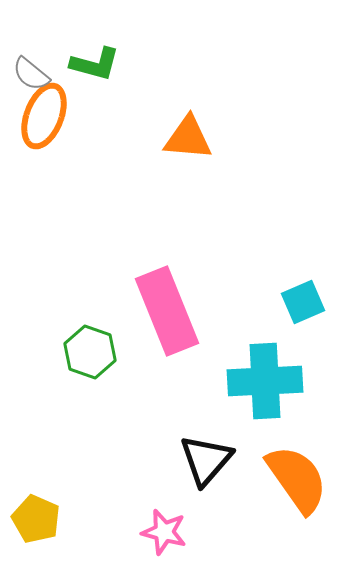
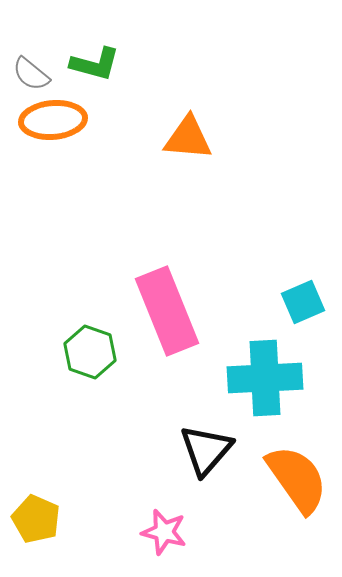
orange ellipse: moved 9 px right, 4 px down; rotated 64 degrees clockwise
cyan cross: moved 3 px up
black triangle: moved 10 px up
